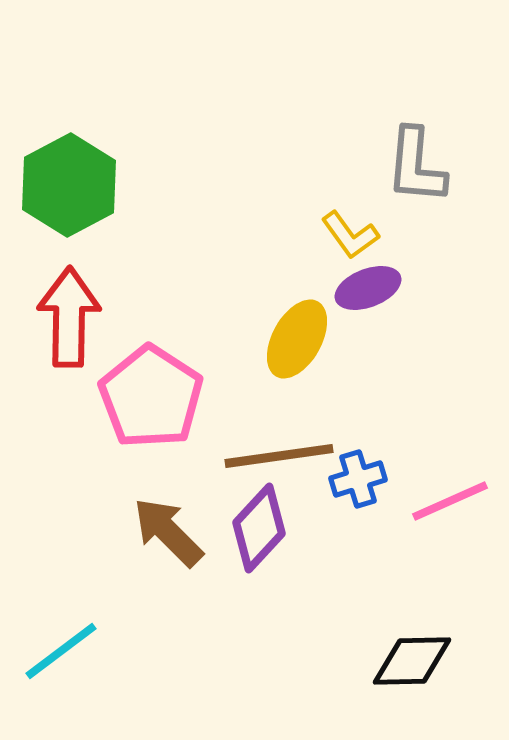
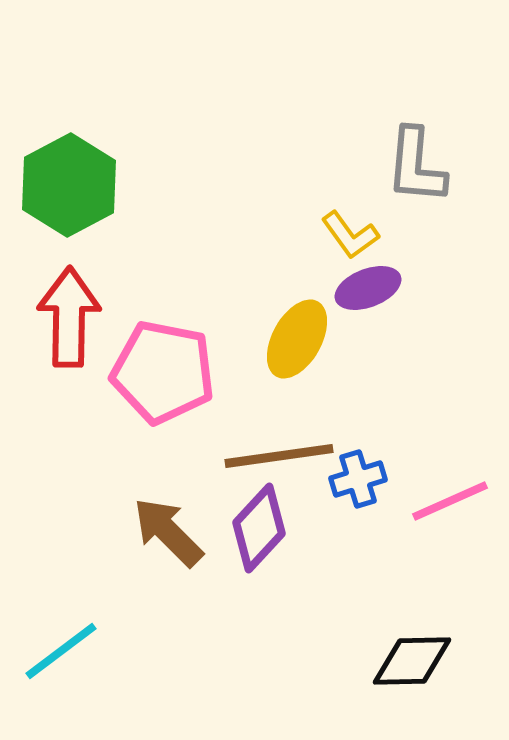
pink pentagon: moved 12 px right, 25 px up; rotated 22 degrees counterclockwise
